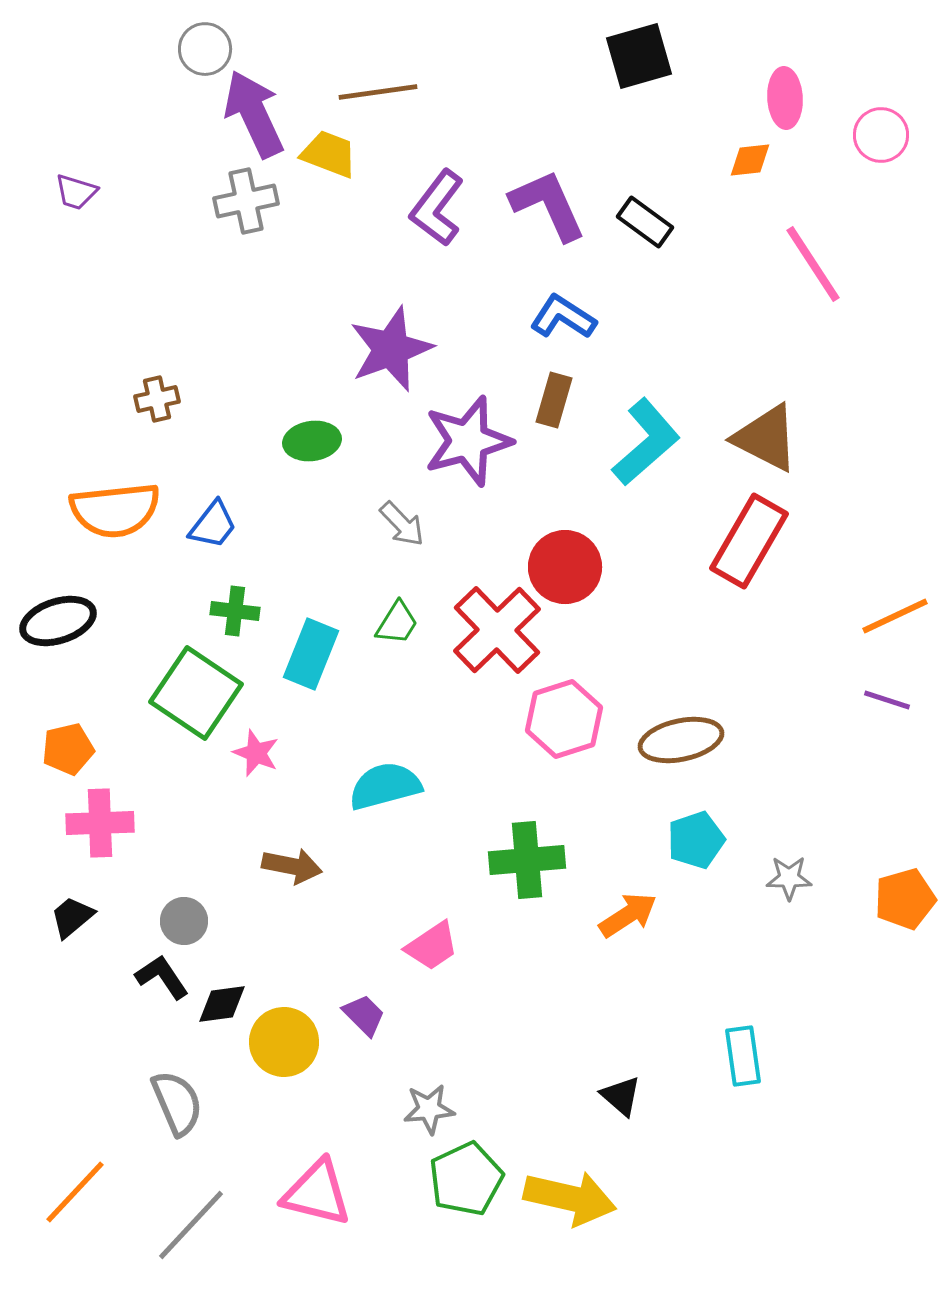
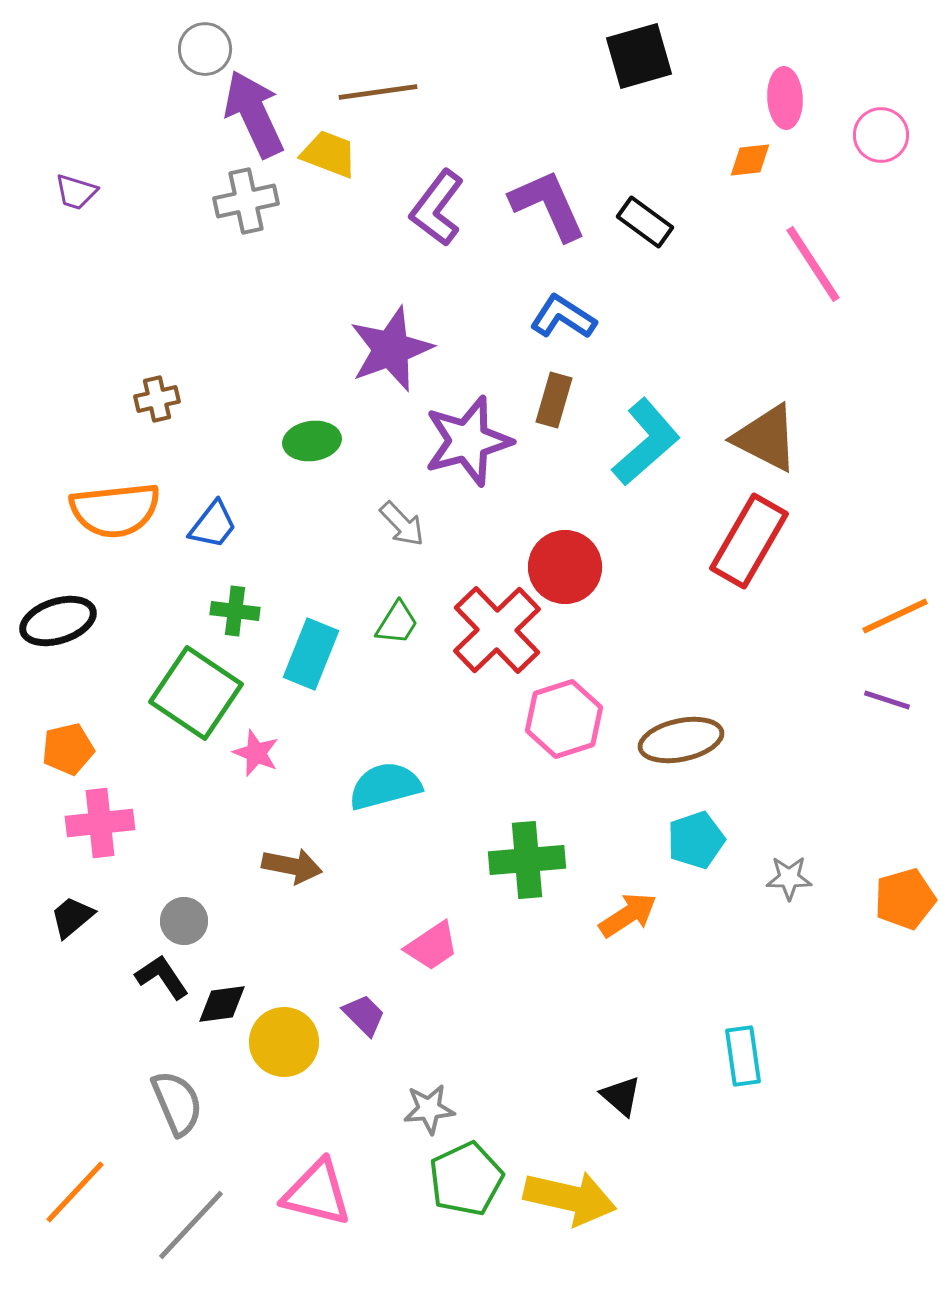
pink cross at (100, 823): rotated 4 degrees counterclockwise
